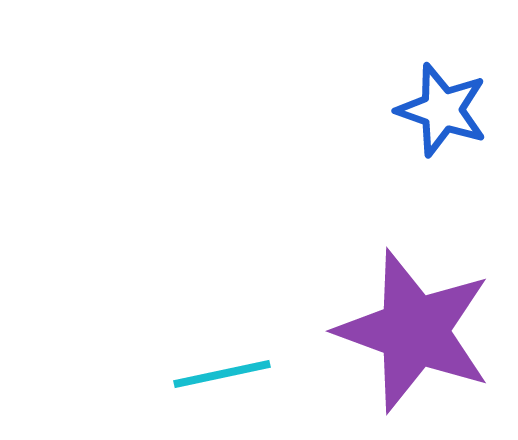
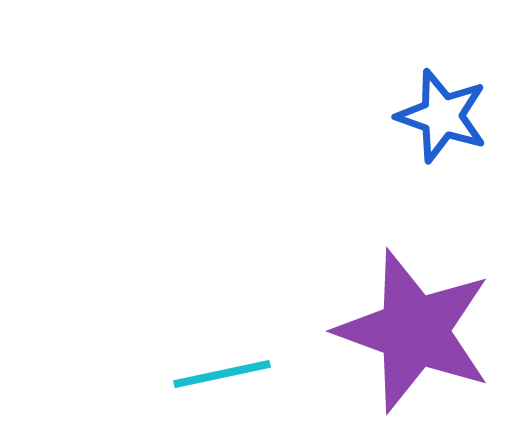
blue star: moved 6 px down
